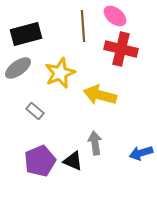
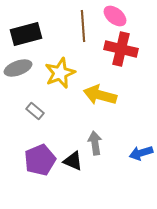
gray ellipse: rotated 16 degrees clockwise
purple pentagon: moved 1 px up
